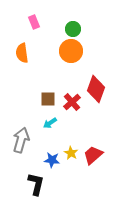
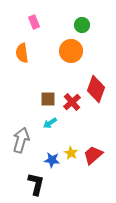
green circle: moved 9 px right, 4 px up
